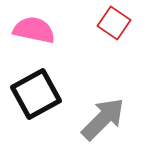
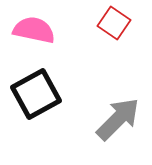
gray arrow: moved 15 px right
